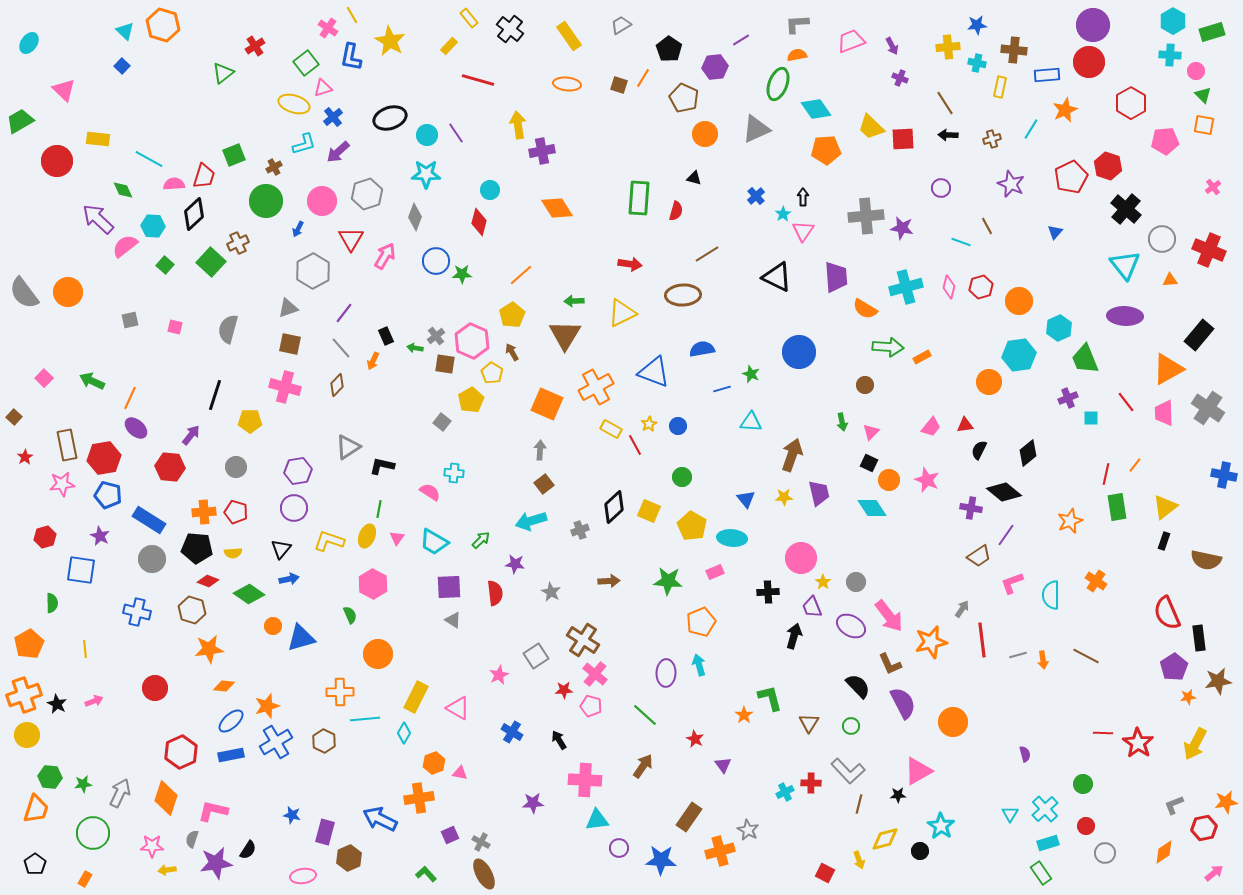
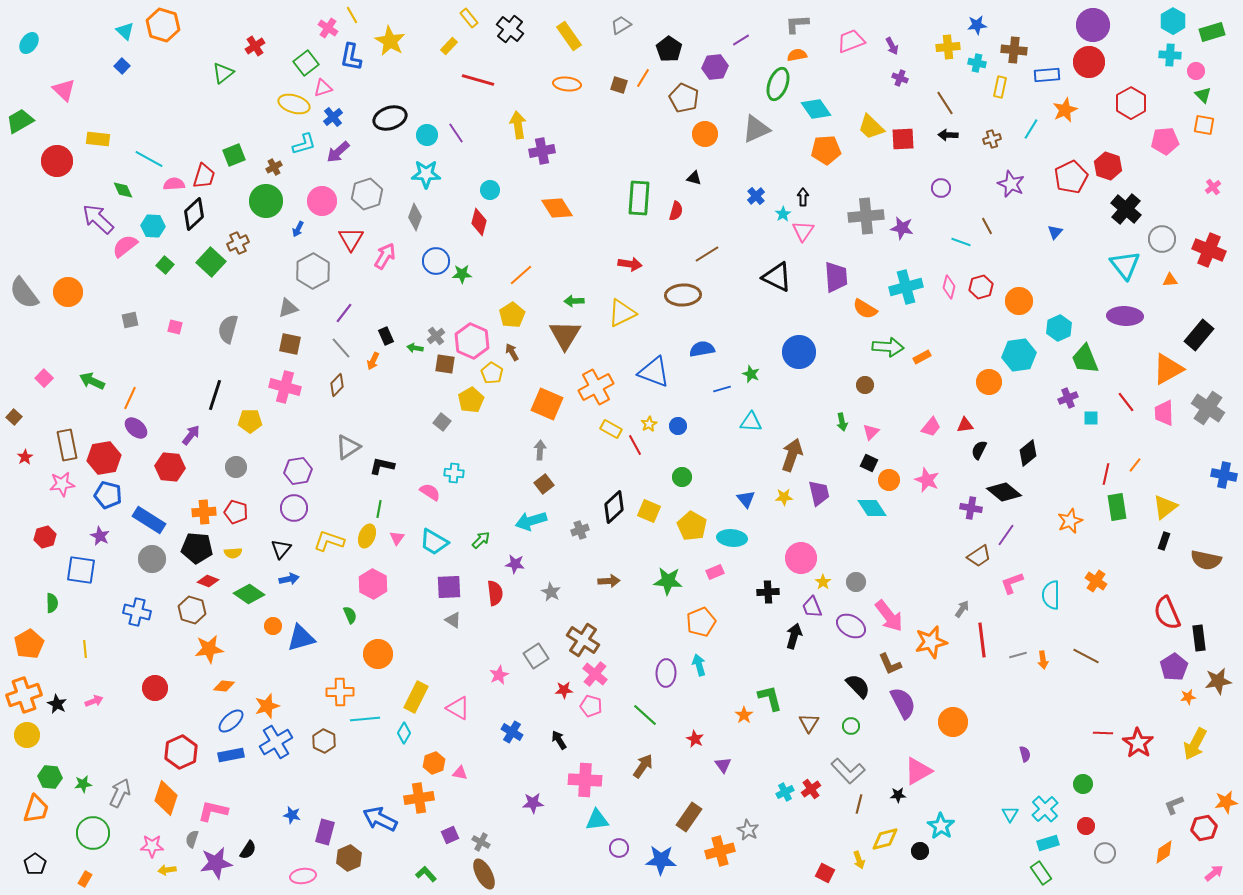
red cross at (811, 783): moved 6 px down; rotated 36 degrees counterclockwise
